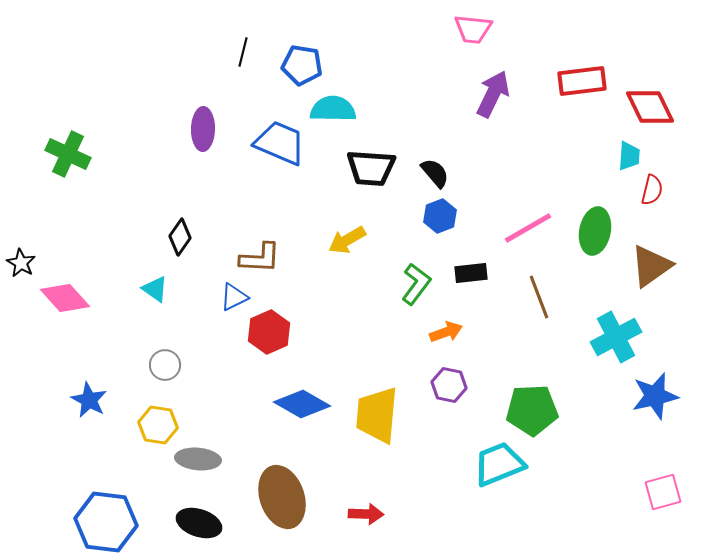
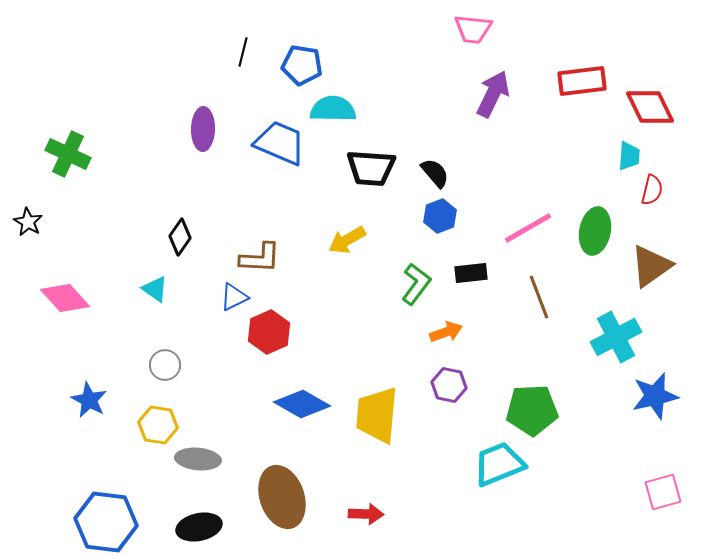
black star at (21, 263): moved 7 px right, 41 px up
black ellipse at (199, 523): moved 4 px down; rotated 30 degrees counterclockwise
